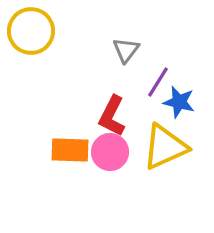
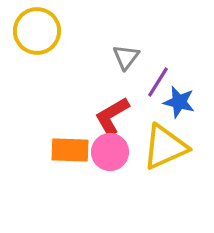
yellow circle: moved 6 px right
gray triangle: moved 7 px down
red L-shape: rotated 33 degrees clockwise
